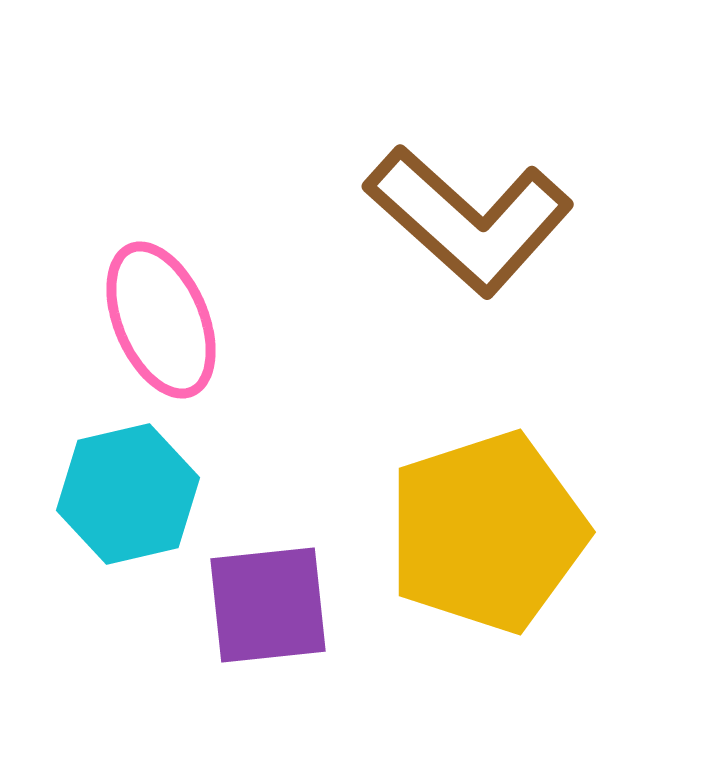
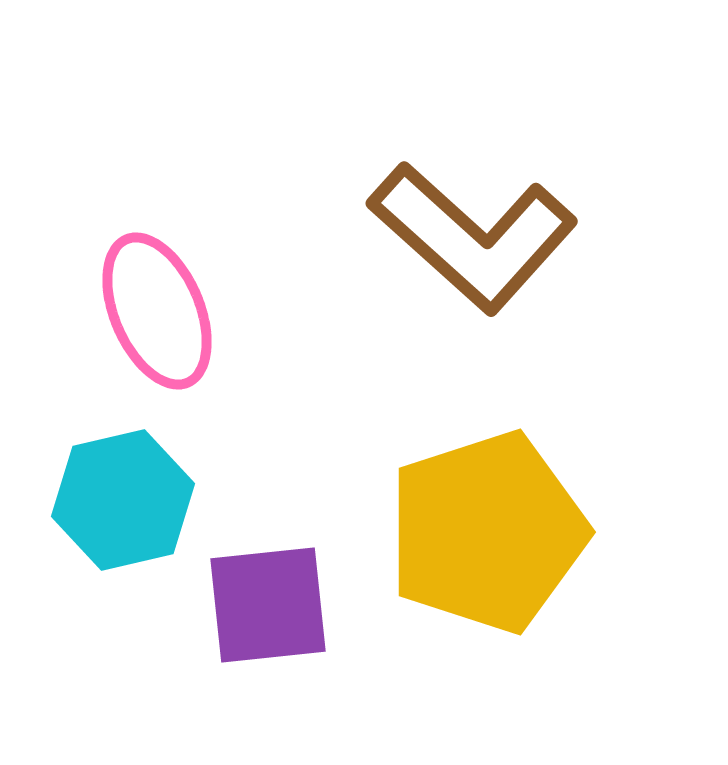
brown L-shape: moved 4 px right, 17 px down
pink ellipse: moved 4 px left, 9 px up
cyan hexagon: moved 5 px left, 6 px down
